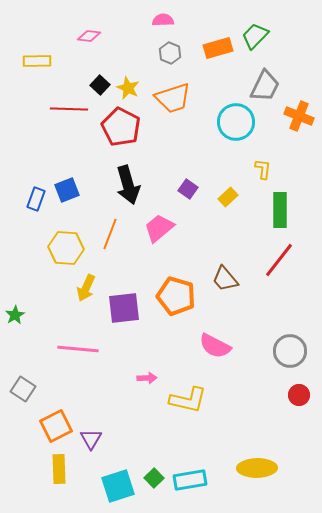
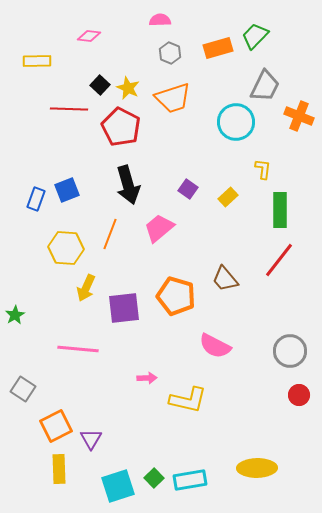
pink semicircle at (163, 20): moved 3 px left
